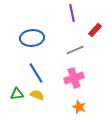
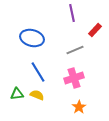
blue ellipse: rotated 20 degrees clockwise
blue line: moved 2 px right, 1 px up
orange star: rotated 16 degrees clockwise
